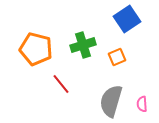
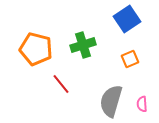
orange square: moved 13 px right, 2 px down
